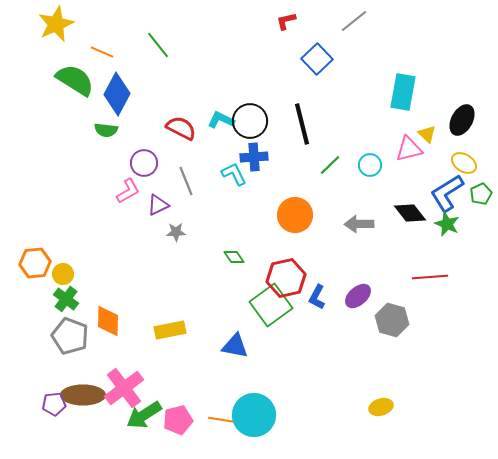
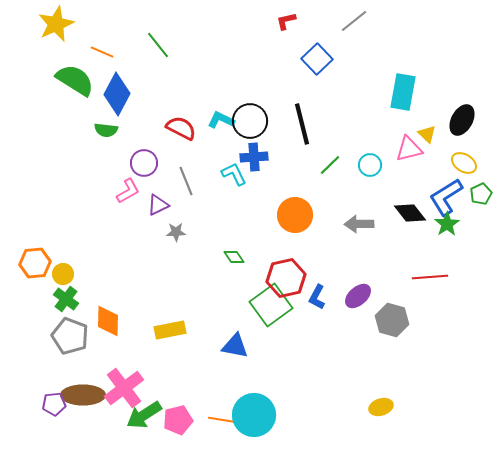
blue L-shape at (447, 193): moved 1 px left, 4 px down
green star at (447, 224): rotated 15 degrees clockwise
